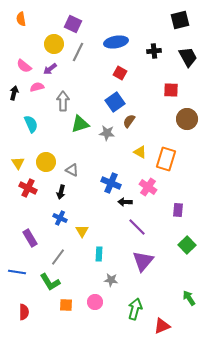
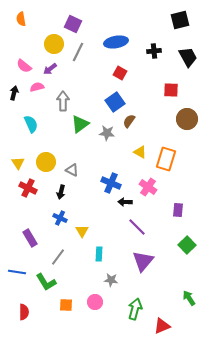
green triangle at (80, 124): rotated 18 degrees counterclockwise
green L-shape at (50, 282): moved 4 px left
